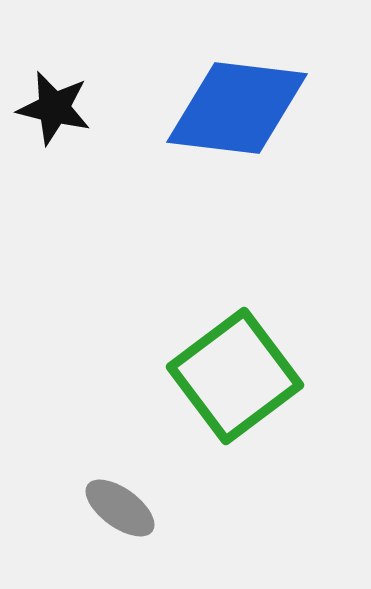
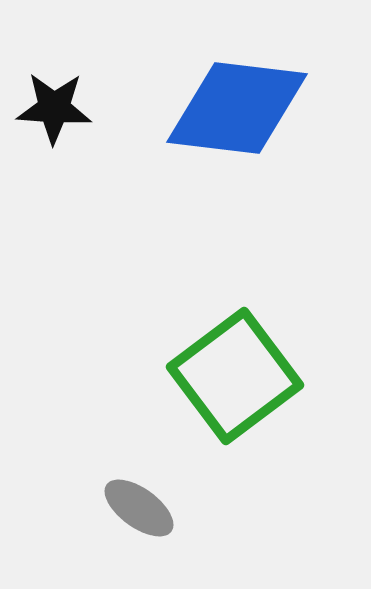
black star: rotated 10 degrees counterclockwise
gray ellipse: moved 19 px right
